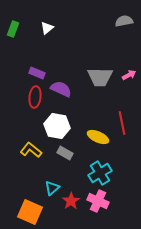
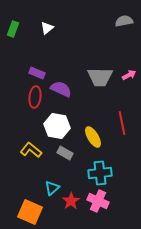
yellow ellipse: moved 5 px left; rotated 35 degrees clockwise
cyan cross: rotated 25 degrees clockwise
